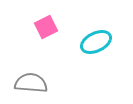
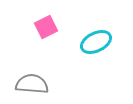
gray semicircle: moved 1 px right, 1 px down
